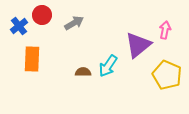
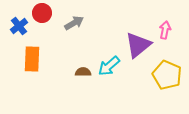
red circle: moved 2 px up
cyan arrow: moved 1 px right; rotated 15 degrees clockwise
